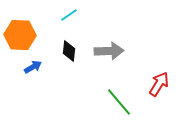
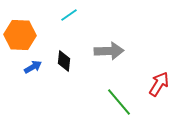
black diamond: moved 5 px left, 10 px down
